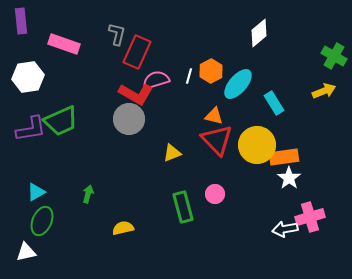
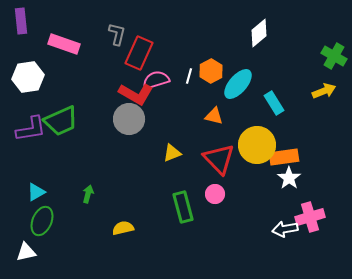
red rectangle: moved 2 px right, 1 px down
red triangle: moved 2 px right, 19 px down
